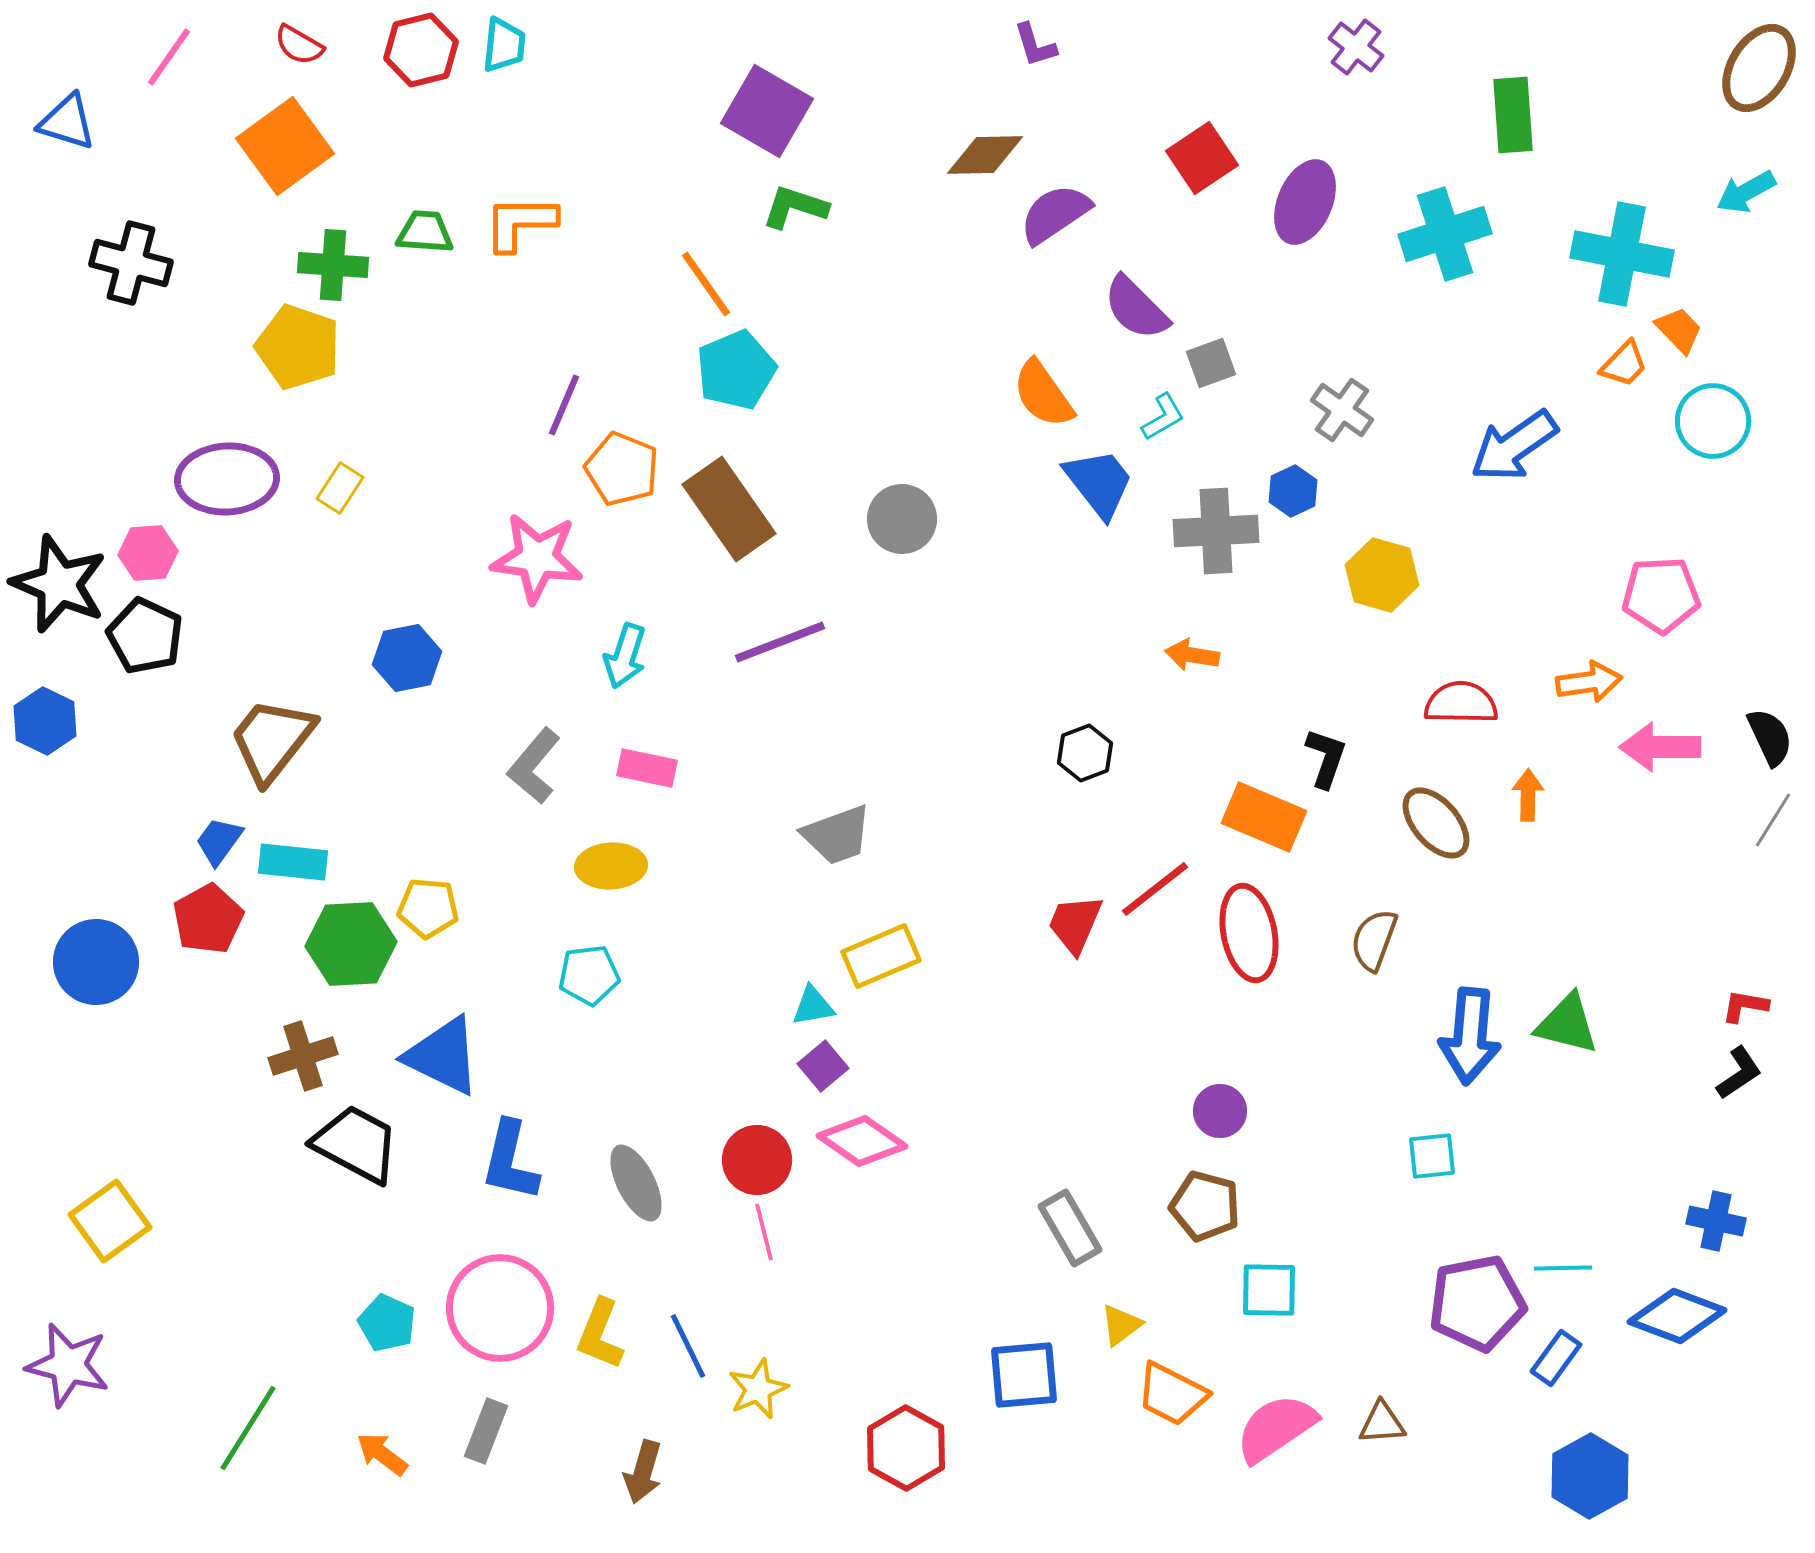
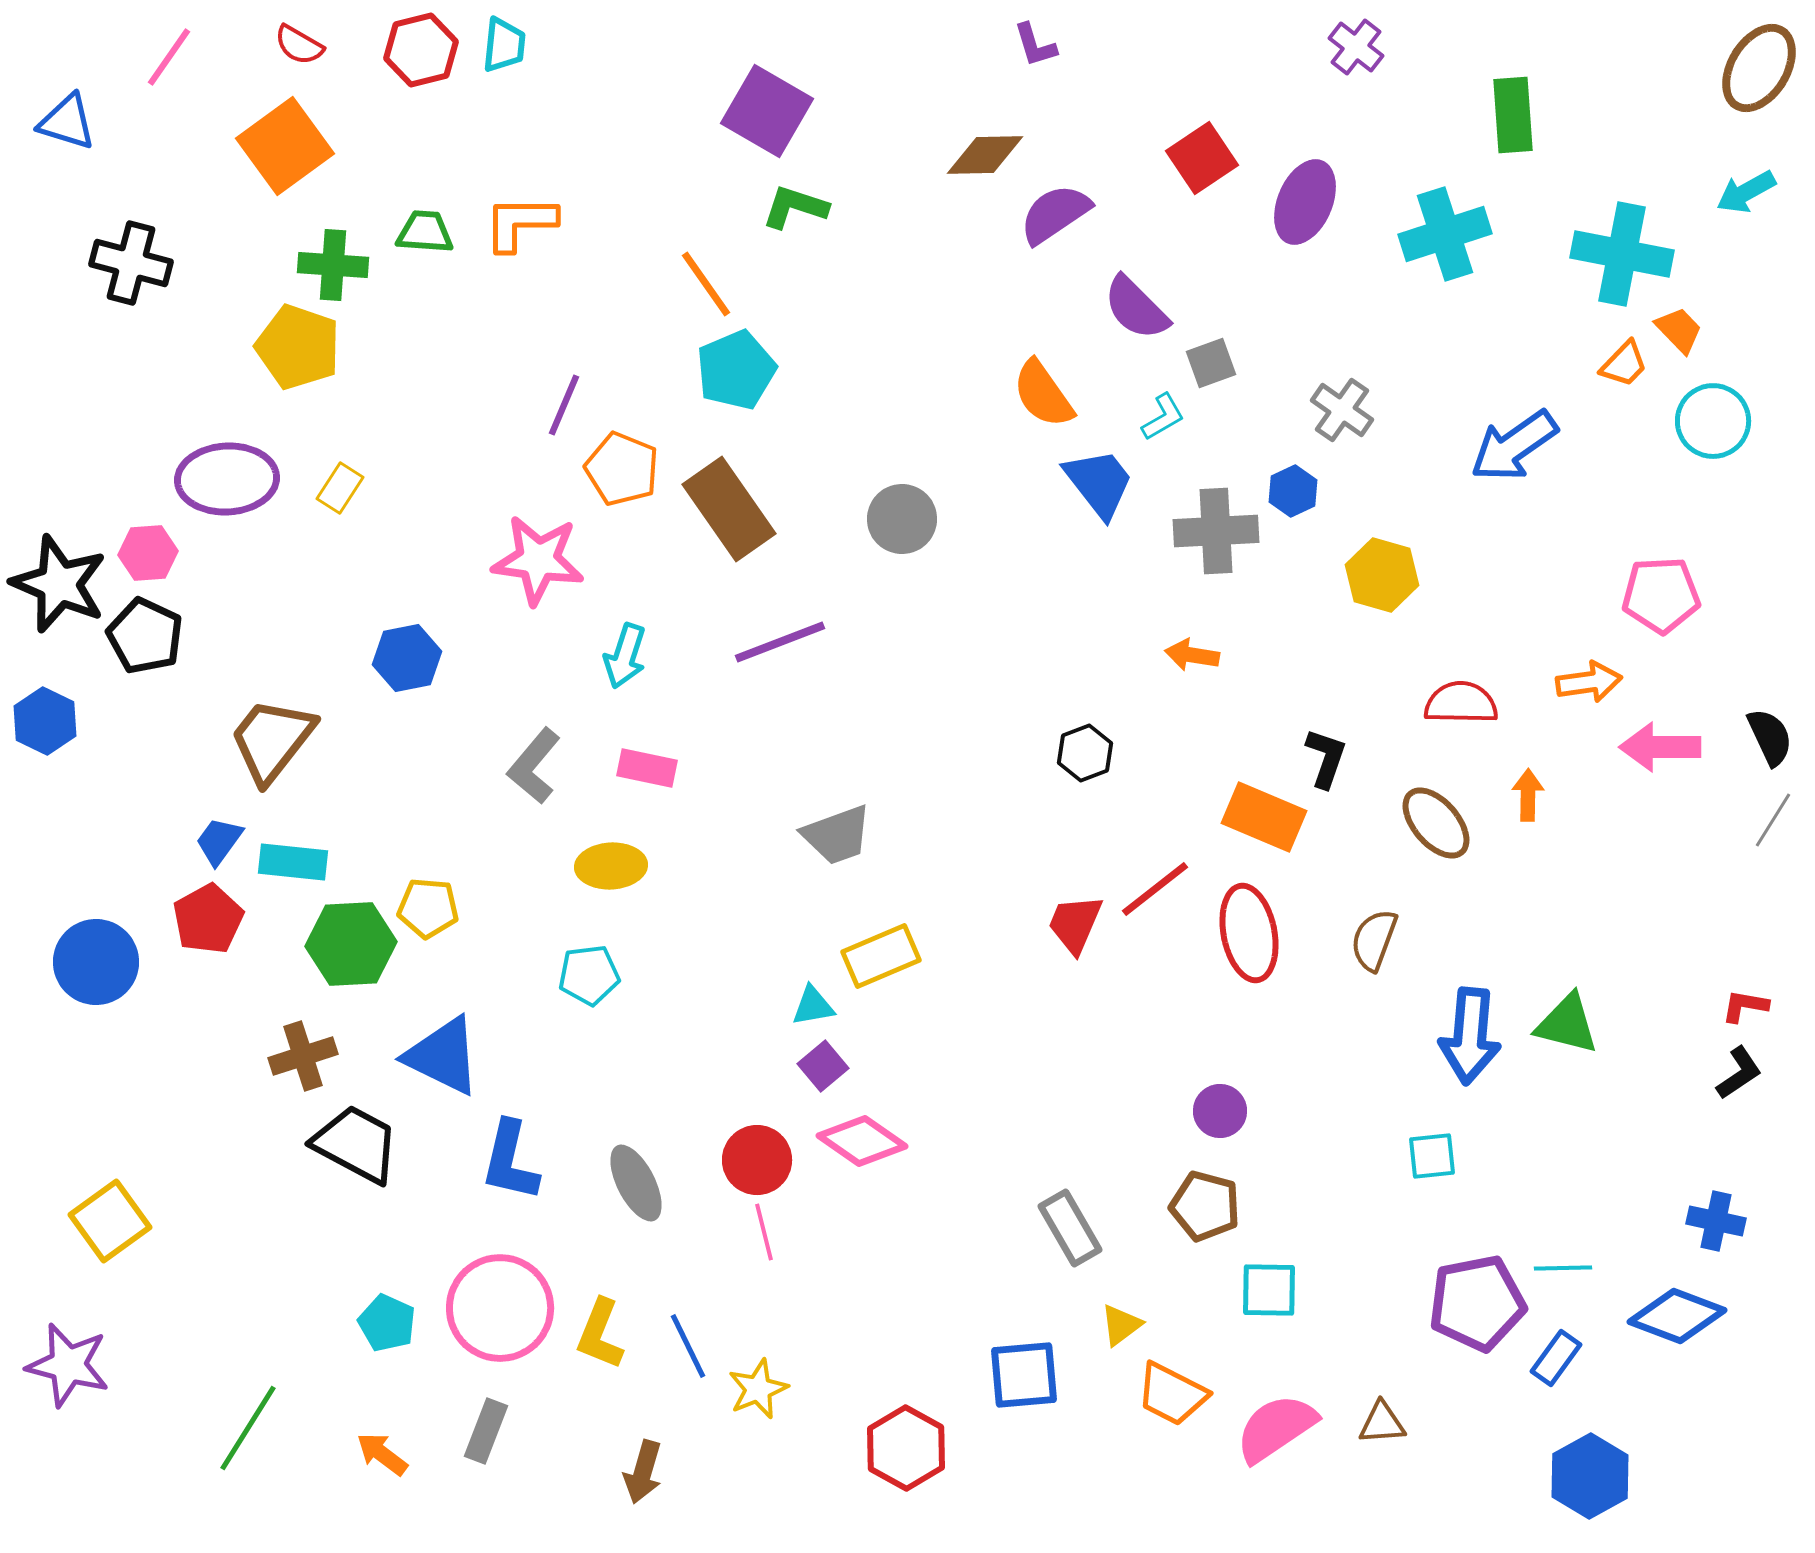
pink star at (537, 558): moved 1 px right, 2 px down
